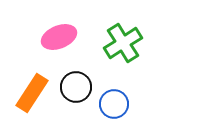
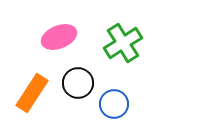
black circle: moved 2 px right, 4 px up
